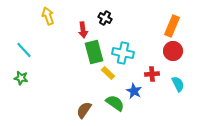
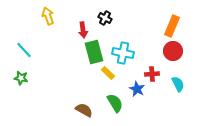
blue star: moved 3 px right, 2 px up
green semicircle: rotated 24 degrees clockwise
brown semicircle: rotated 84 degrees clockwise
